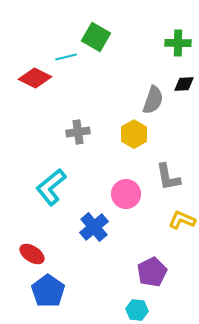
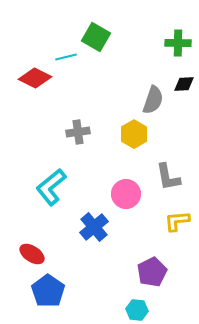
yellow L-shape: moved 5 px left, 1 px down; rotated 28 degrees counterclockwise
